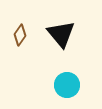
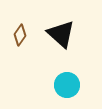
black triangle: rotated 8 degrees counterclockwise
